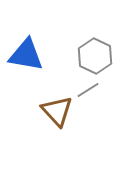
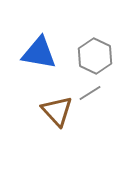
blue triangle: moved 13 px right, 2 px up
gray line: moved 2 px right, 3 px down
